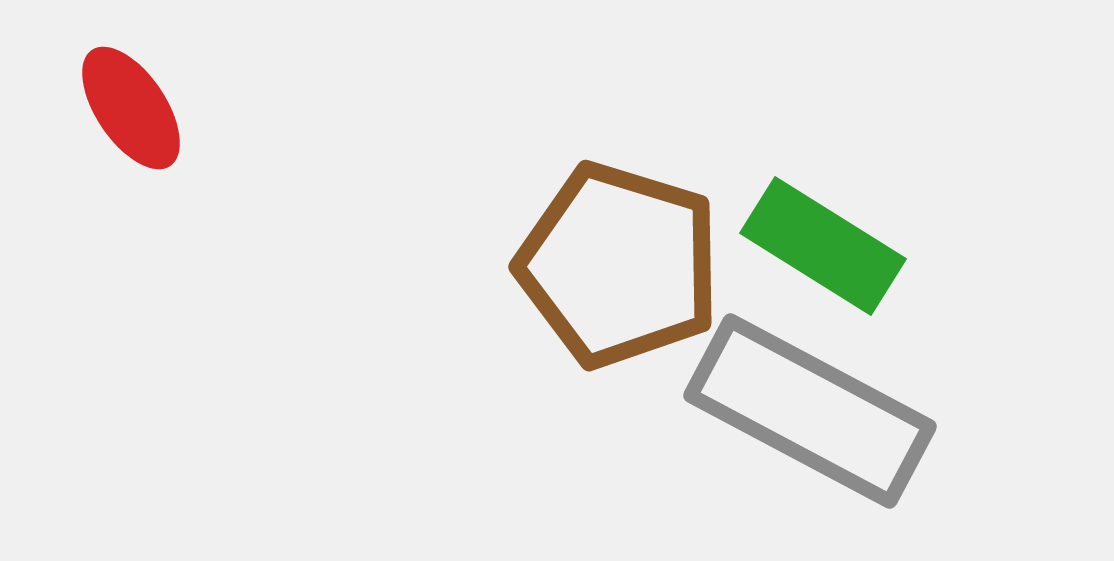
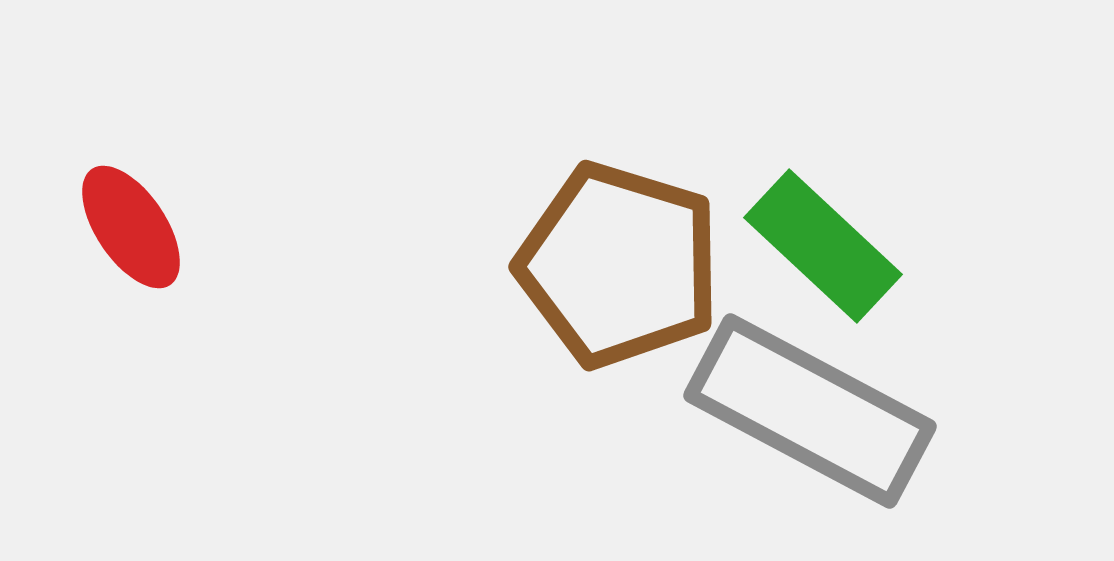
red ellipse: moved 119 px down
green rectangle: rotated 11 degrees clockwise
